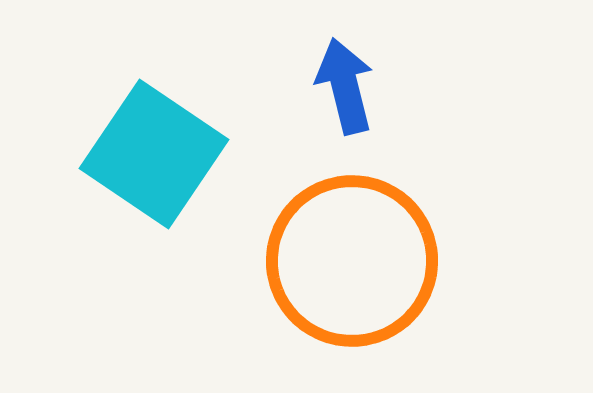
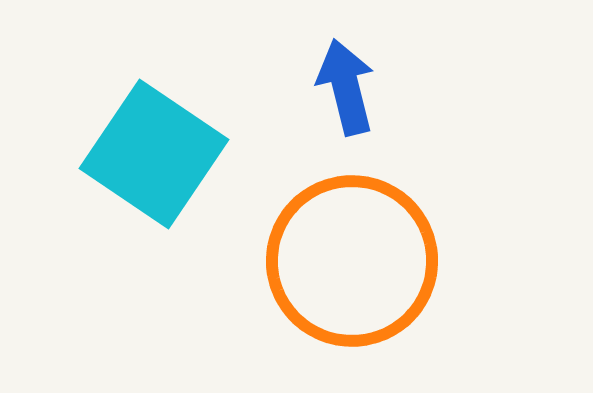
blue arrow: moved 1 px right, 1 px down
